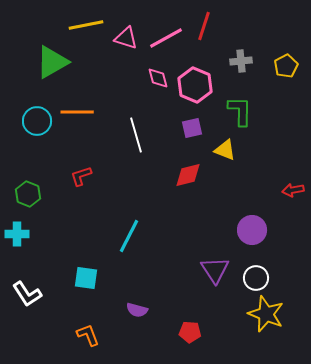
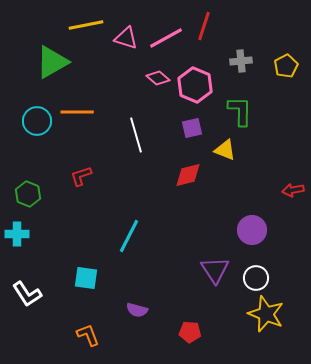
pink diamond: rotated 35 degrees counterclockwise
